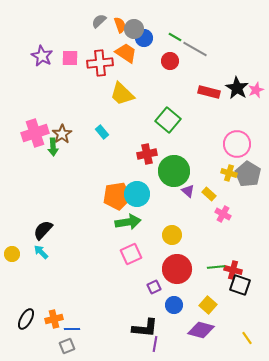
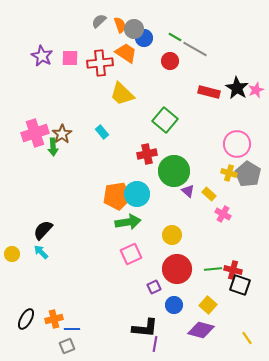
green square at (168, 120): moved 3 px left
green line at (216, 267): moved 3 px left, 2 px down
